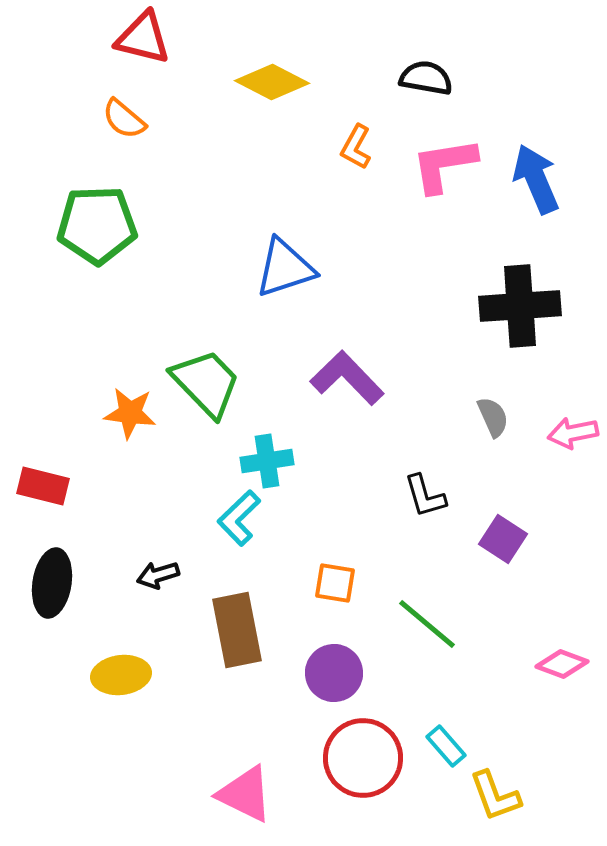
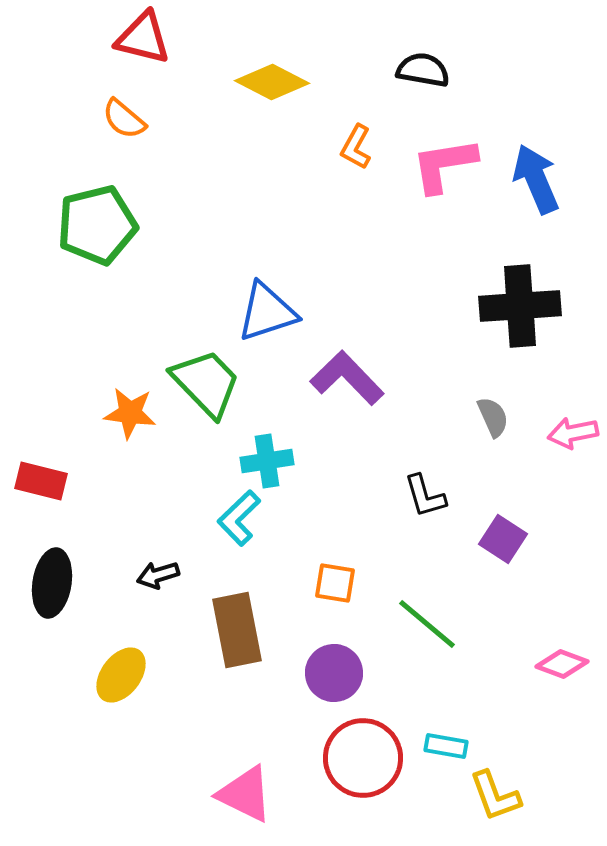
black semicircle: moved 3 px left, 8 px up
green pentagon: rotated 12 degrees counterclockwise
blue triangle: moved 18 px left, 44 px down
red rectangle: moved 2 px left, 5 px up
yellow ellipse: rotated 46 degrees counterclockwise
cyan rectangle: rotated 39 degrees counterclockwise
